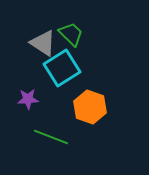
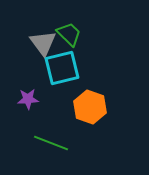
green trapezoid: moved 2 px left
gray triangle: rotated 20 degrees clockwise
cyan square: rotated 18 degrees clockwise
green line: moved 6 px down
